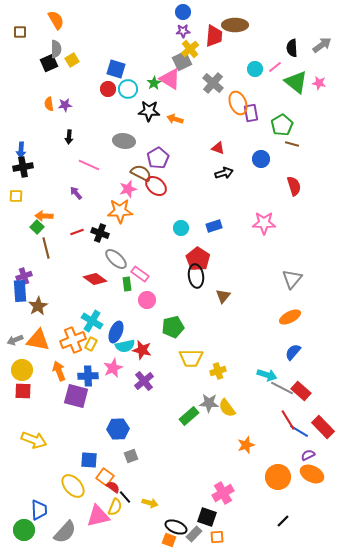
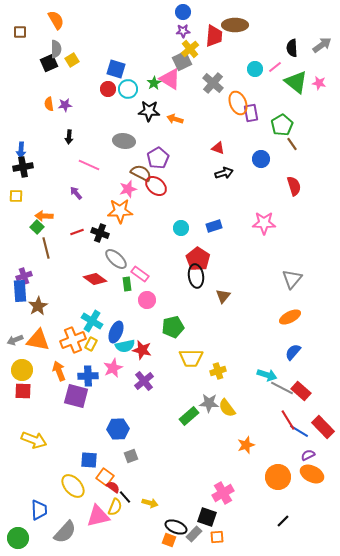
brown line at (292, 144): rotated 40 degrees clockwise
green circle at (24, 530): moved 6 px left, 8 px down
